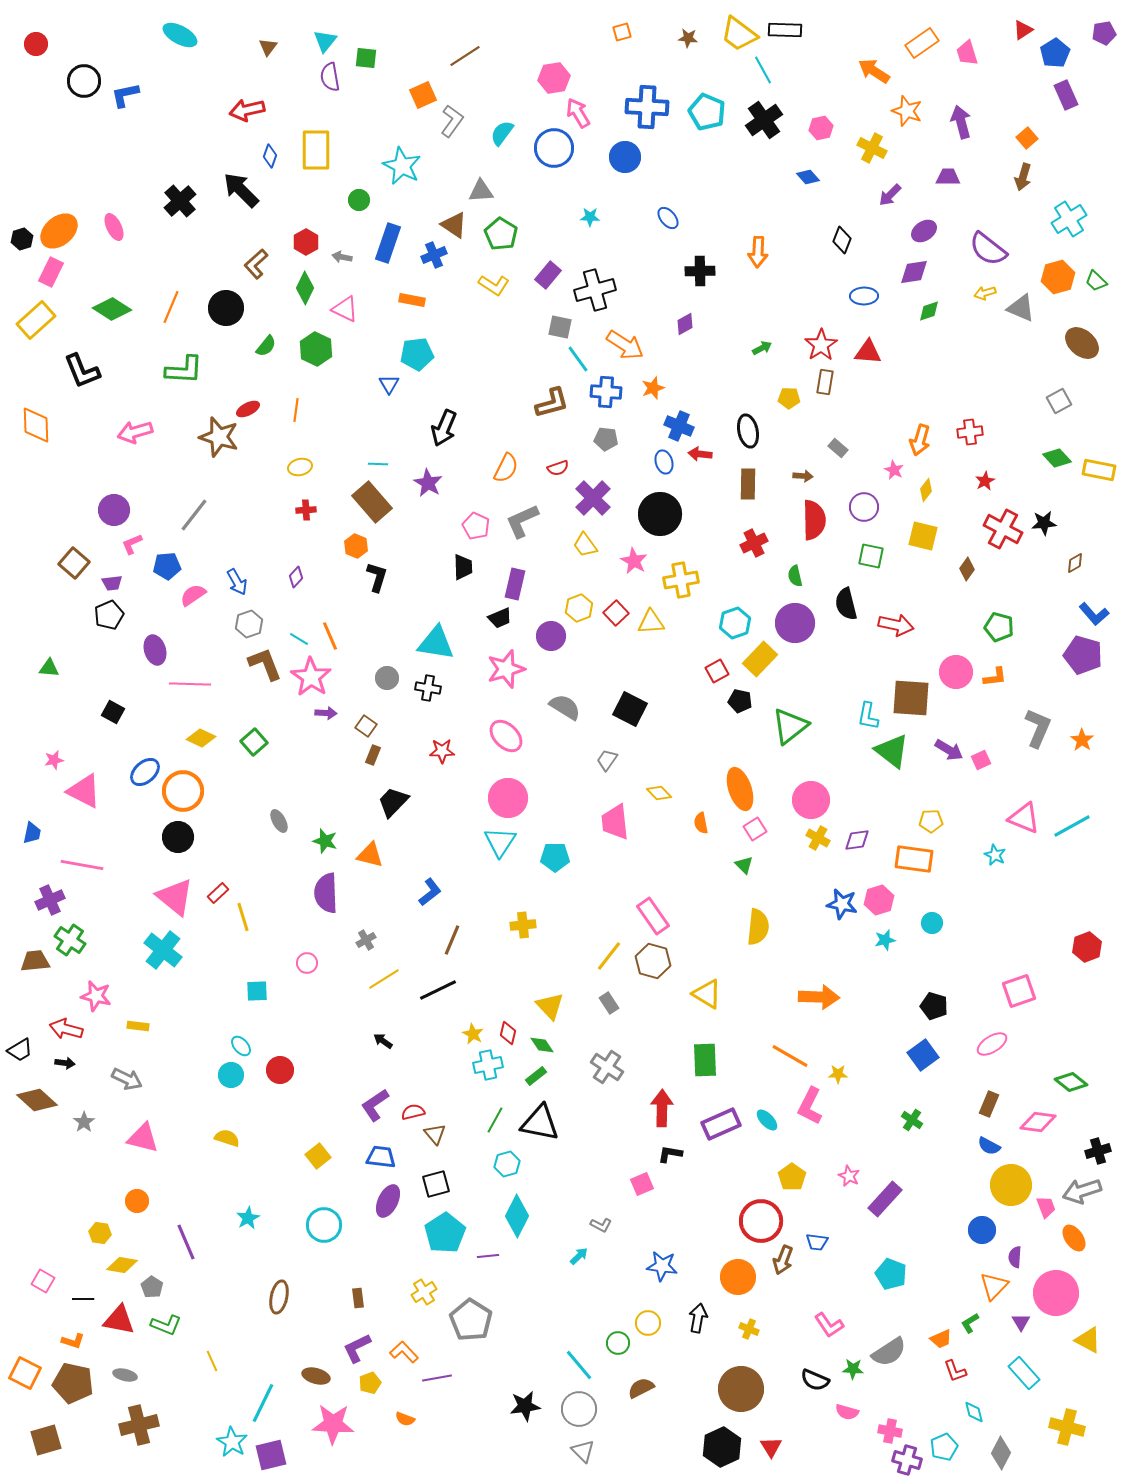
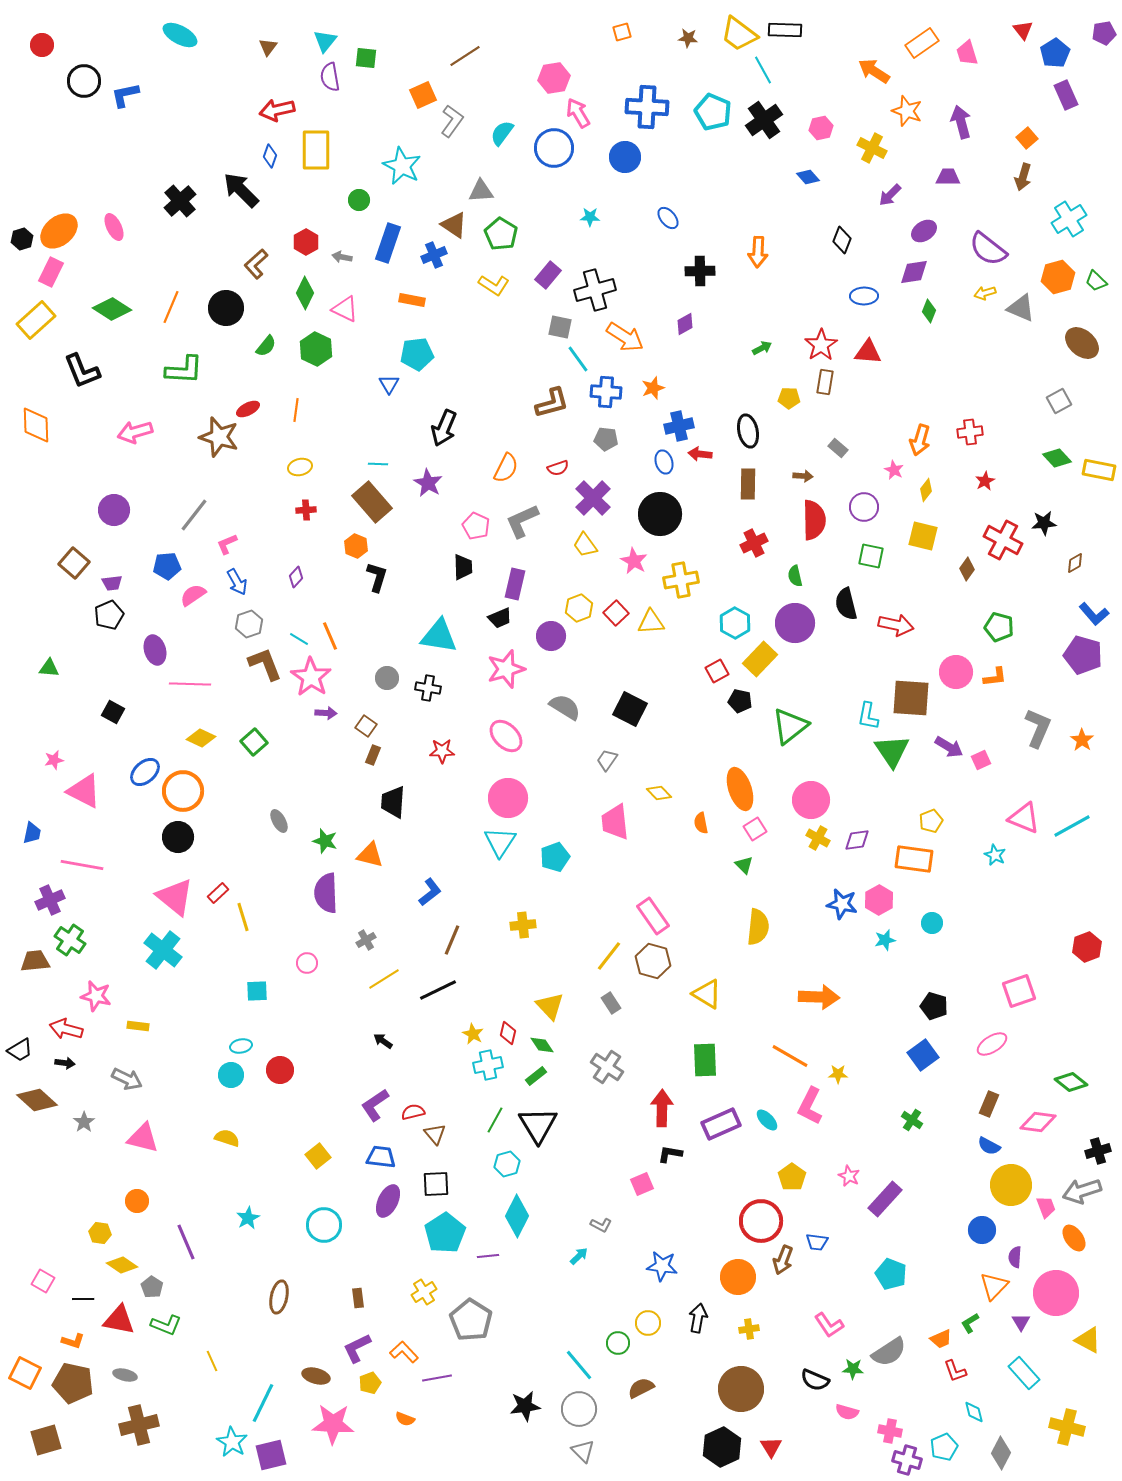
red triangle at (1023, 30): rotated 35 degrees counterclockwise
red circle at (36, 44): moved 6 px right, 1 px down
red arrow at (247, 110): moved 30 px right
cyan pentagon at (707, 112): moved 6 px right
green diamond at (305, 288): moved 5 px down
green diamond at (929, 311): rotated 50 degrees counterclockwise
orange arrow at (625, 345): moved 8 px up
blue cross at (679, 426): rotated 36 degrees counterclockwise
red cross at (1003, 529): moved 11 px down
pink L-shape at (132, 544): moved 95 px right
cyan hexagon at (735, 623): rotated 12 degrees counterclockwise
cyan triangle at (436, 643): moved 3 px right, 7 px up
purple arrow at (949, 750): moved 3 px up
green triangle at (892, 751): rotated 18 degrees clockwise
black trapezoid at (393, 802): rotated 40 degrees counterclockwise
yellow pentagon at (931, 821): rotated 20 degrees counterclockwise
cyan pentagon at (555, 857): rotated 20 degrees counterclockwise
pink hexagon at (879, 900): rotated 12 degrees counterclockwise
gray rectangle at (609, 1003): moved 2 px right
cyan ellipse at (241, 1046): rotated 60 degrees counterclockwise
black triangle at (540, 1123): moved 2 px left, 2 px down; rotated 48 degrees clockwise
black square at (436, 1184): rotated 12 degrees clockwise
yellow diamond at (122, 1265): rotated 24 degrees clockwise
yellow cross at (749, 1329): rotated 30 degrees counterclockwise
